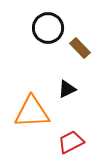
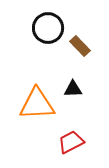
brown rectangle: moved 2 px up
black triangle: moved 6 px right; rotated 24 degrees clockwise
orange triangle: moved 5 px right, 8 px up
